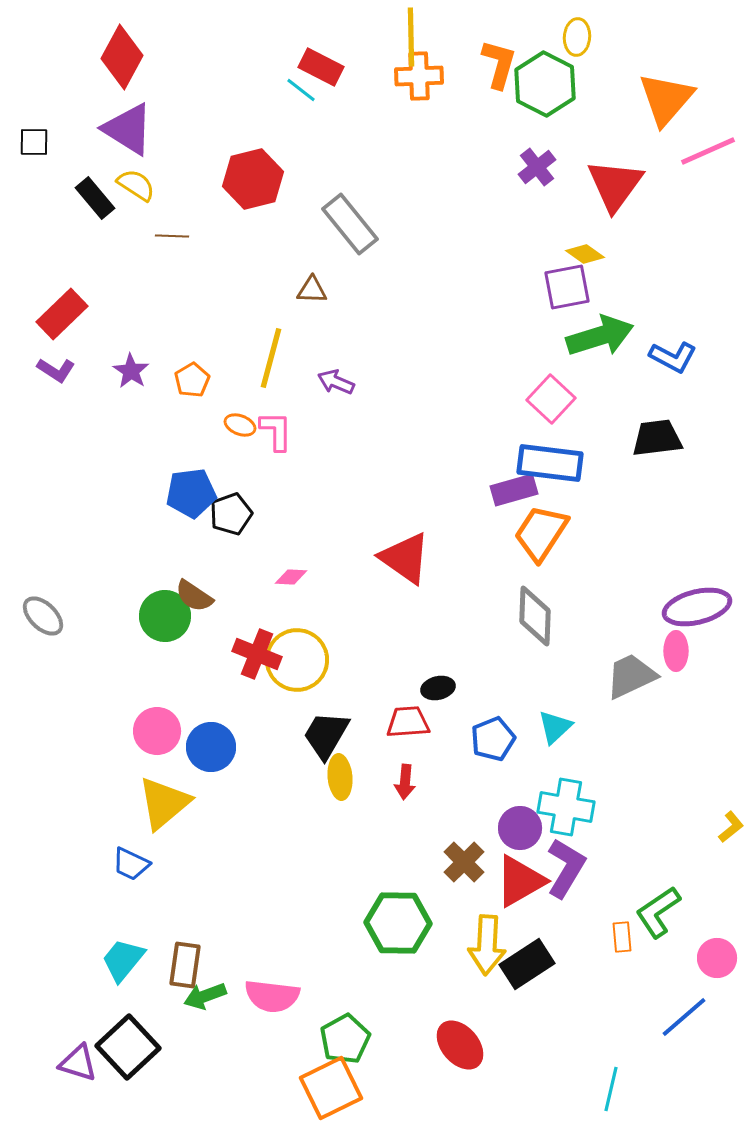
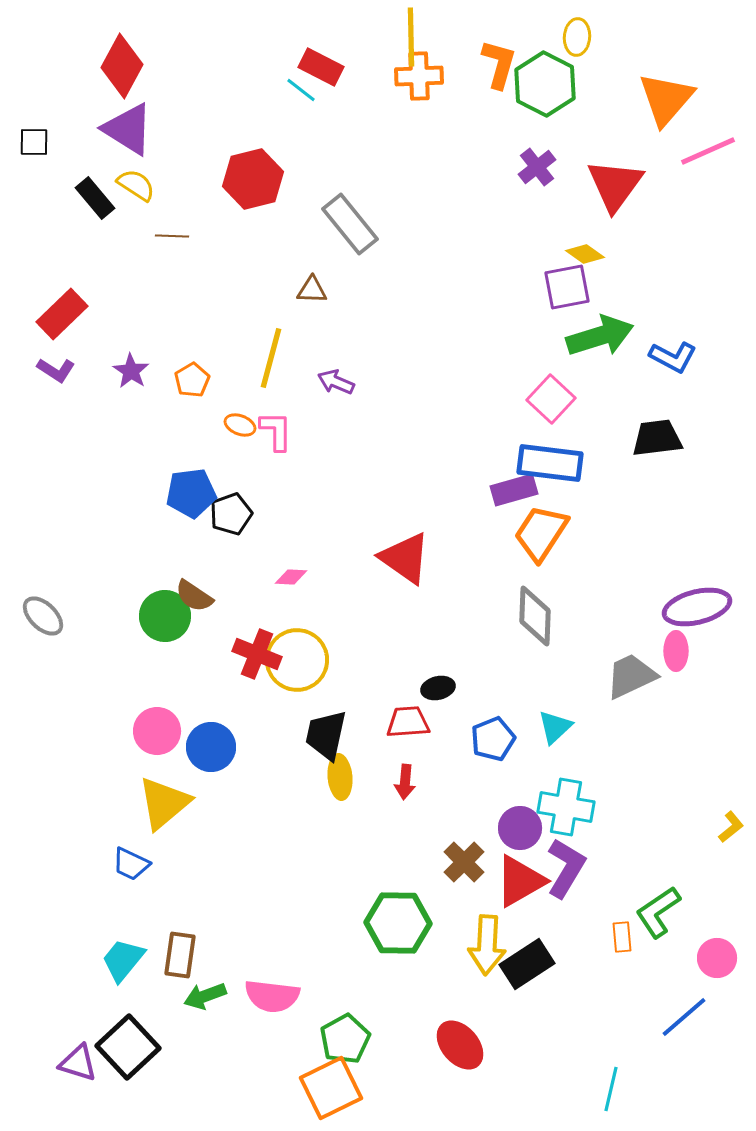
red diamond at (122, 57): moved 9 px down
black trapezoid at (326, 735): rotated 18 degrees counterclockwise
brown rectangle at (185, 965): moved 5 px left, 10 px up
